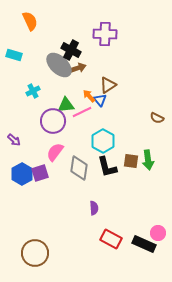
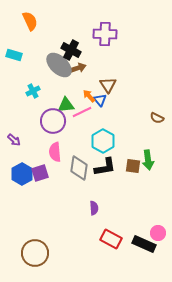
brown triangle: rotated 30 degrees counterclockwise
pink semicircle: rotated 42 degrees counterclockwise
brown square: moved 2 px right, 5 px down
black L-shape: moved 2 px left; rotated 85 degrees counterclockwise
